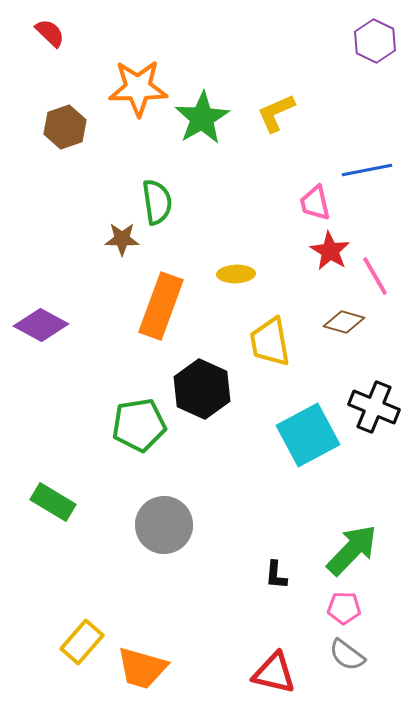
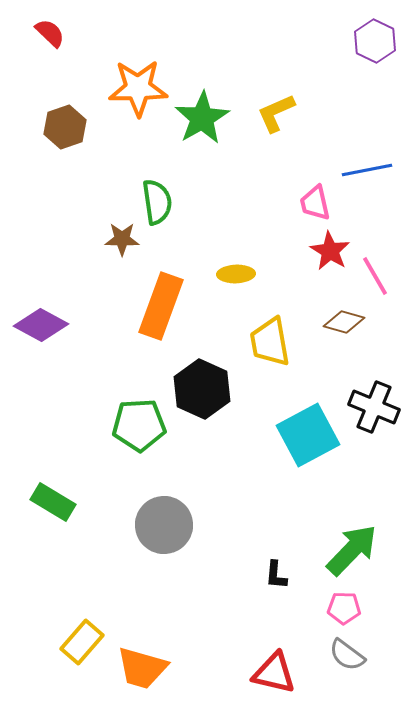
green pentagon: rotated 6 degrees clockwise
